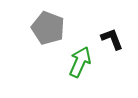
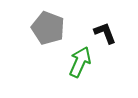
black L-shape: moved 7 px left, 6 px up
